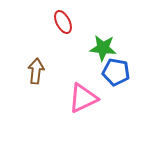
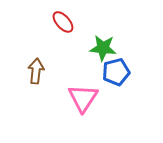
red ellipse: rotated 15 degrees counterclockwise
blue pentagon: rotated 24 degrees counterclockwise
pink triangle: rotated 32 degrees counterclockwise
